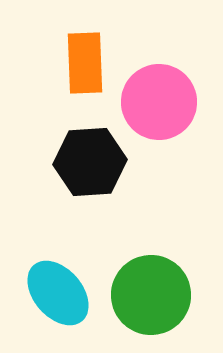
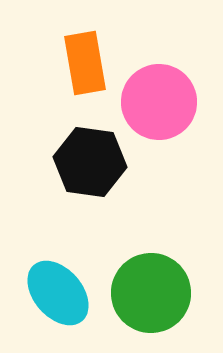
orange rectangle: rotated 8 degrees counterclockwise
black hexagon: rotated 12 degrees clockwise
green circle: moved 2 px up
